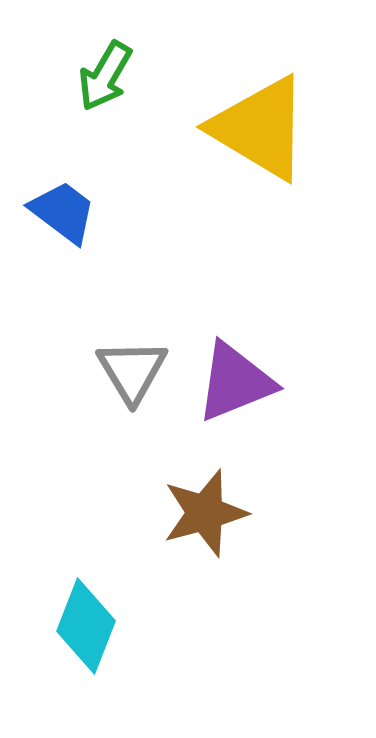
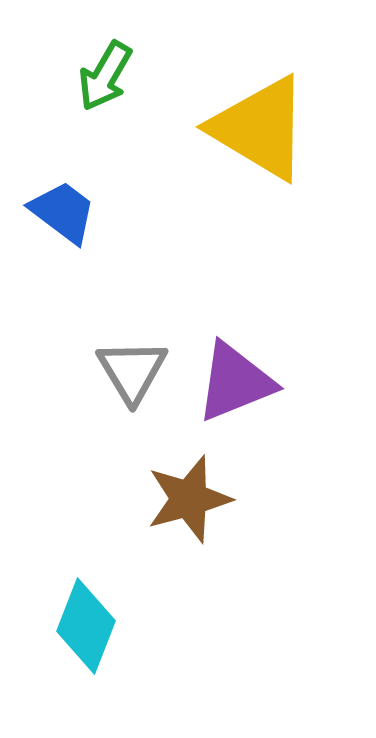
brown star: moved 16 px left, 14 px up
